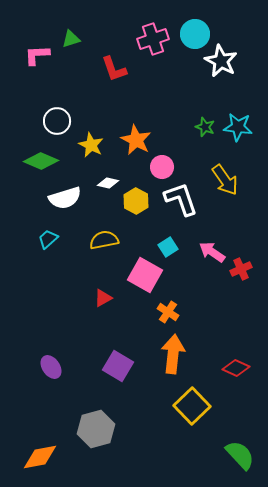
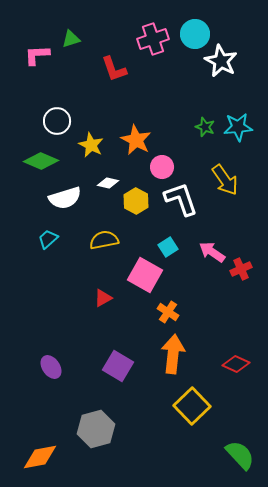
cyan star: rotated 12 degrees counterclockwise
red diamond: moved 4 px up
